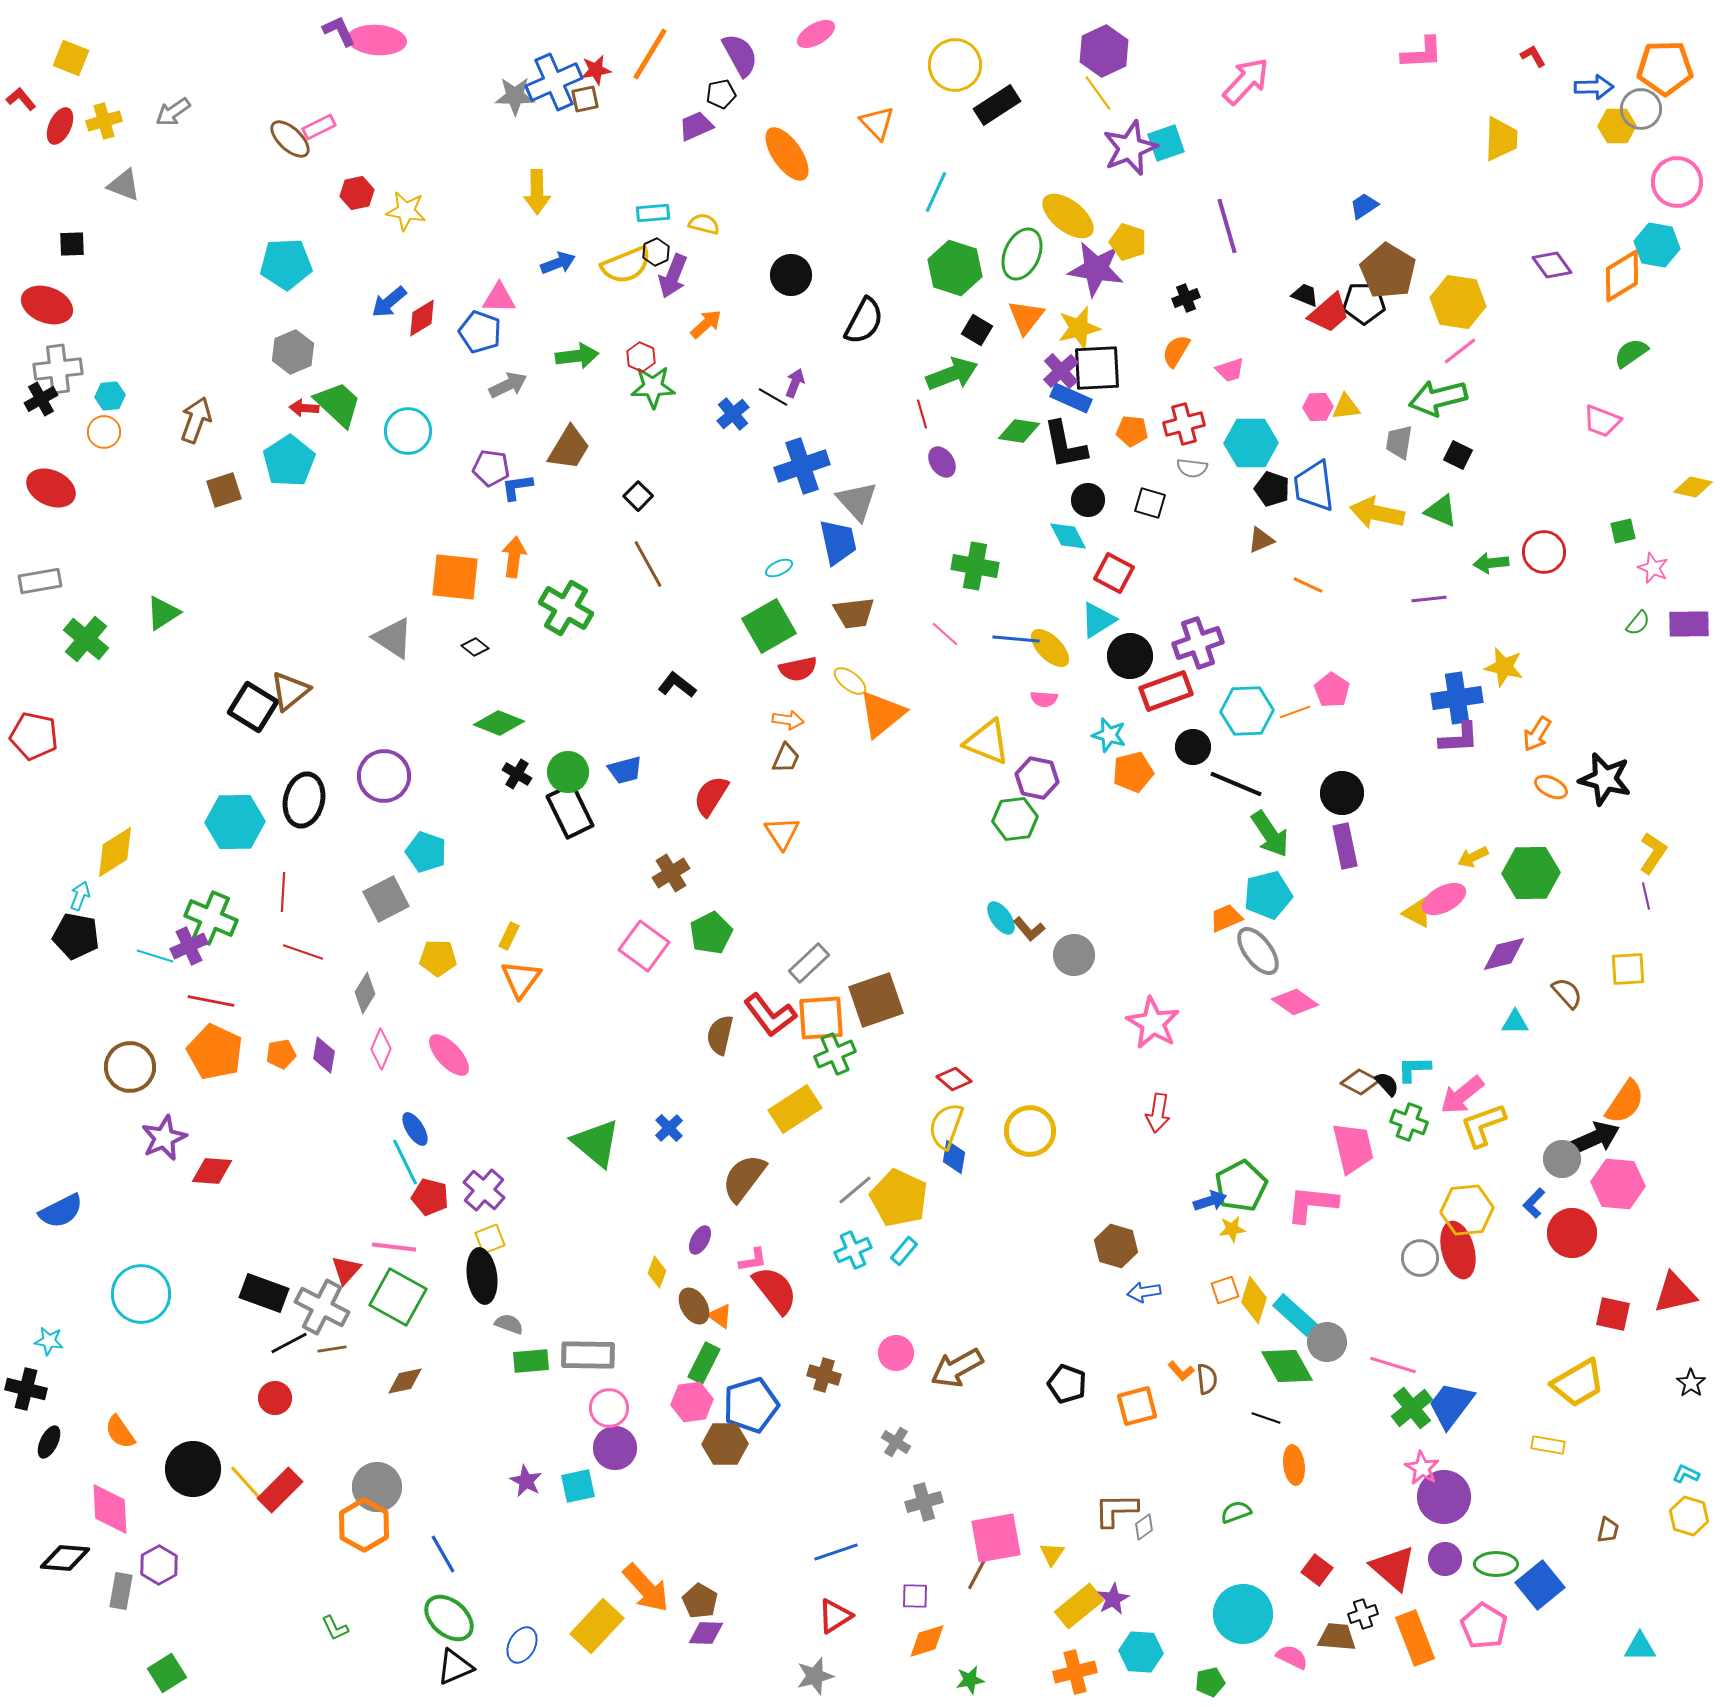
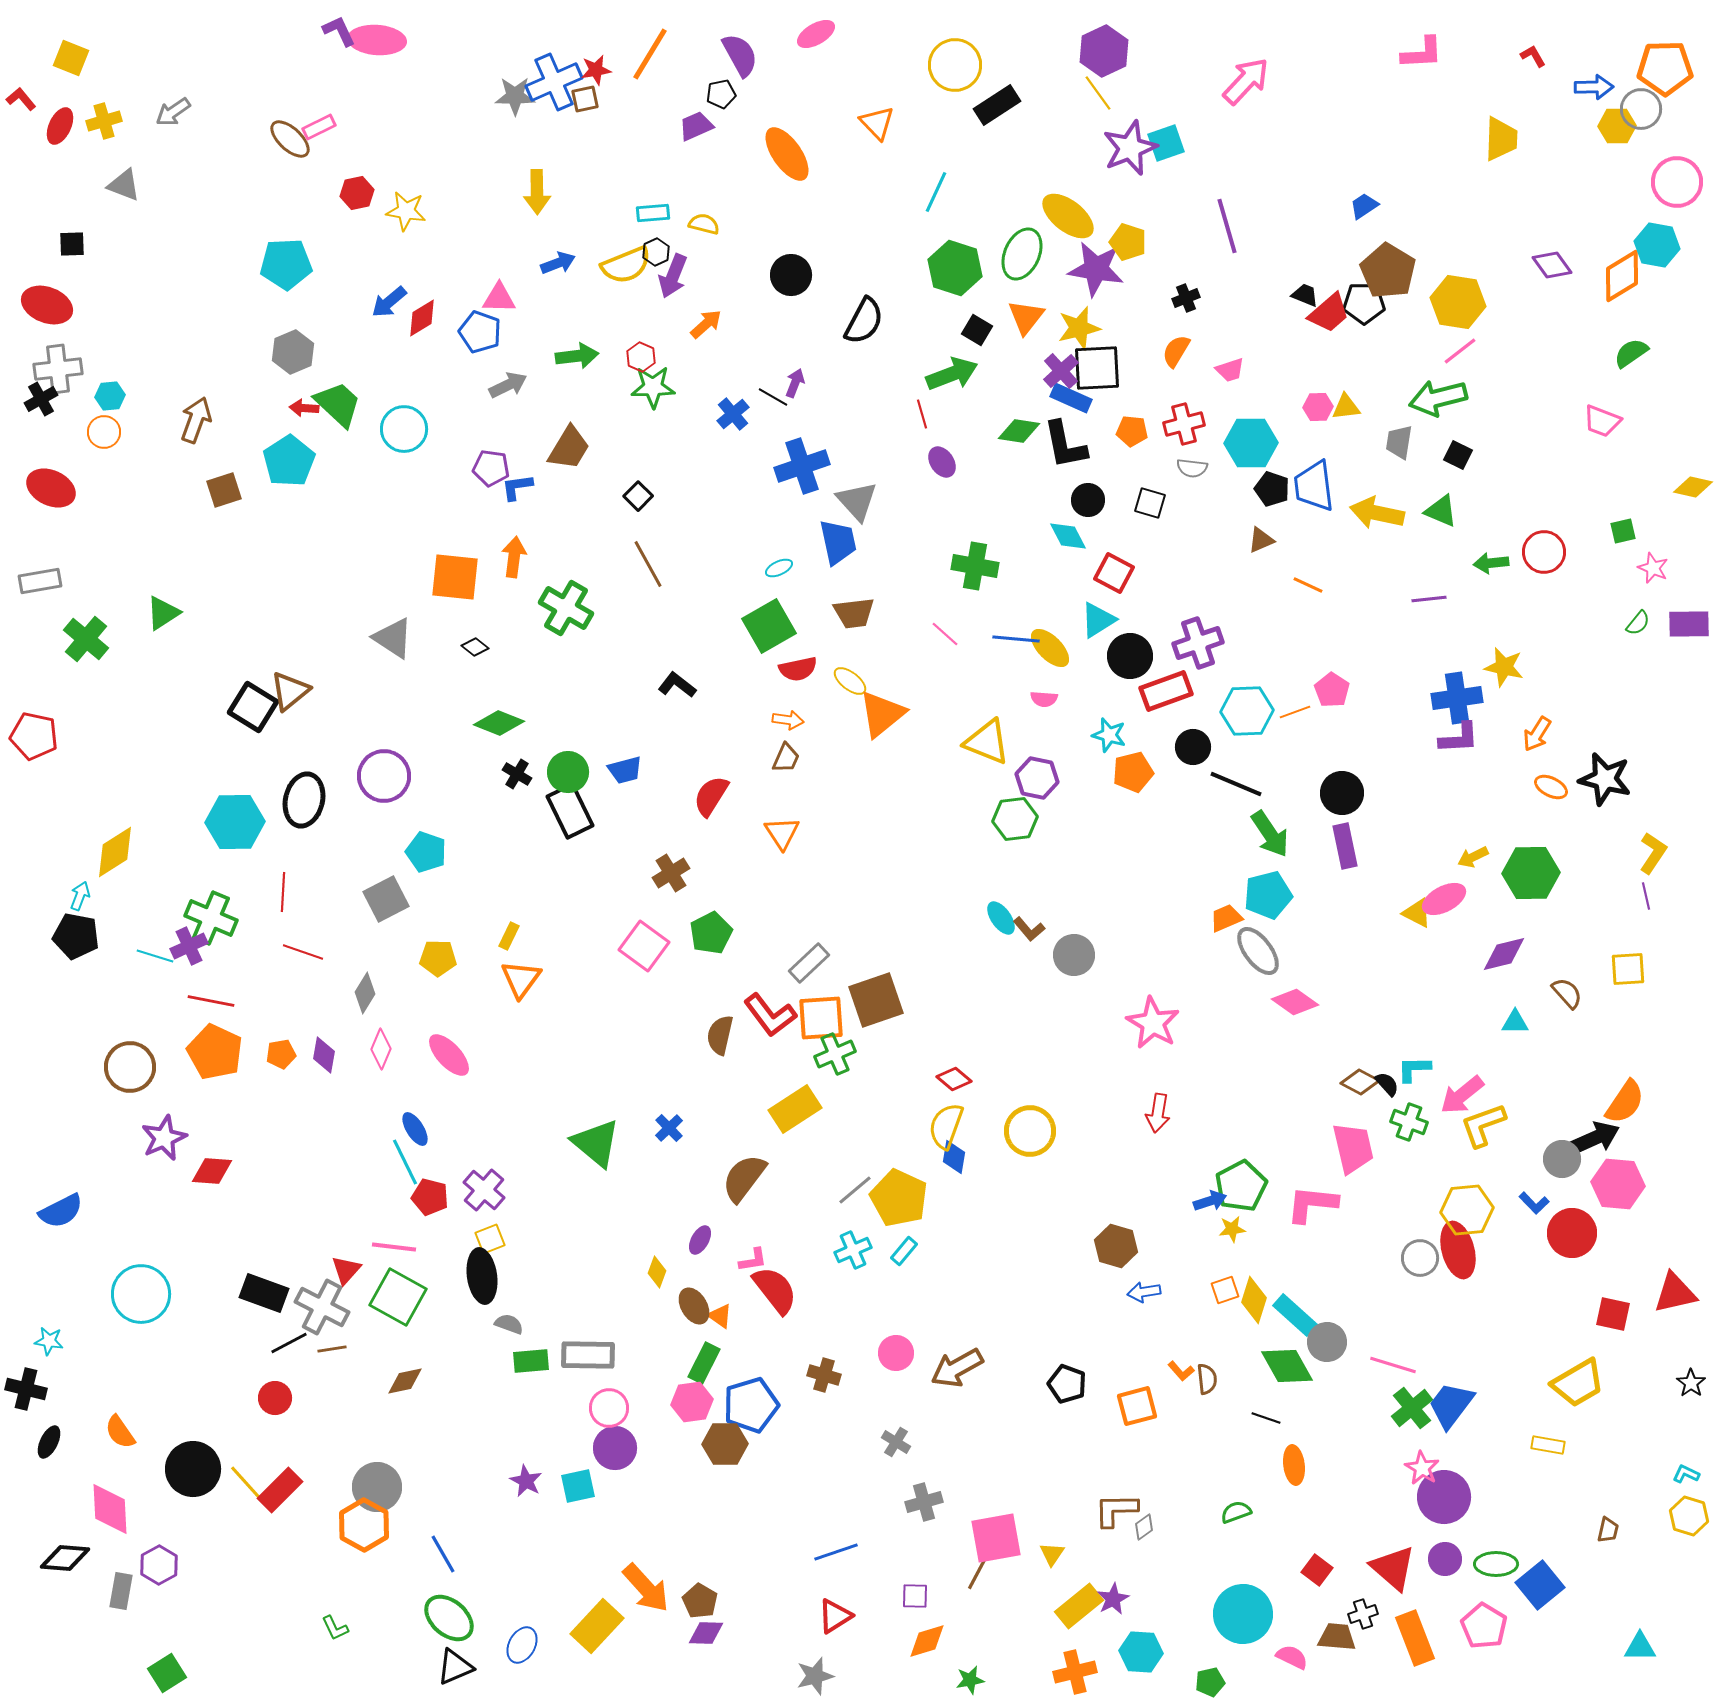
cyan circle at (408, 431): moved 4 px left, 2 px up
blue L-shape at (1534, 1203): rotated 88 degrees counterclockwise
